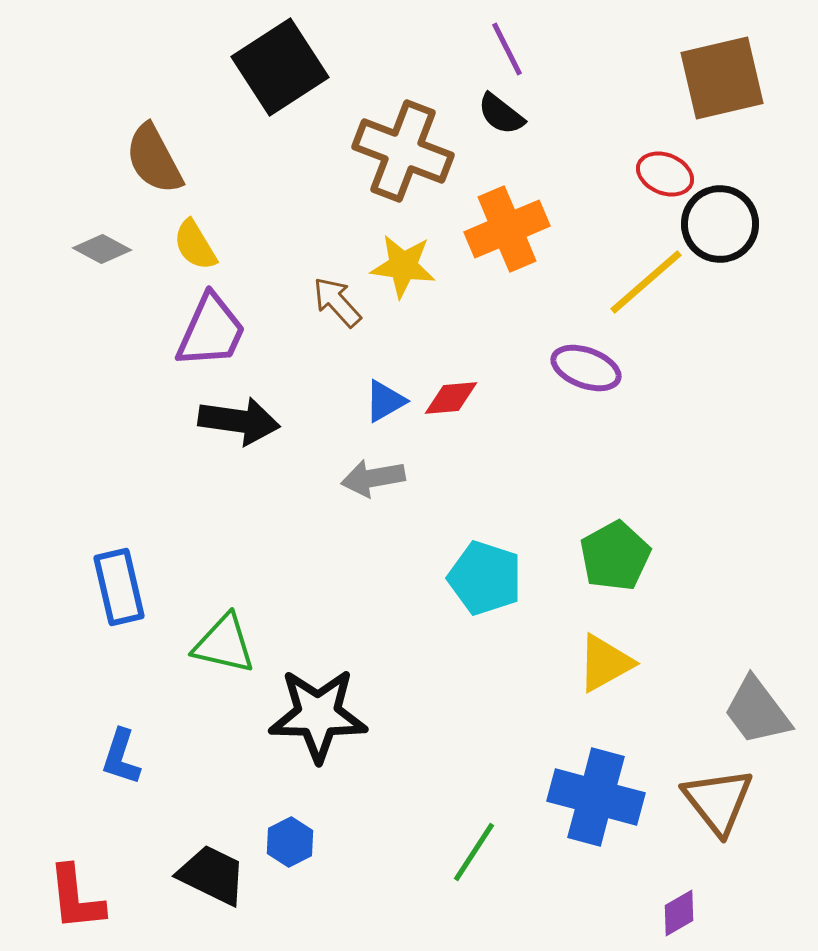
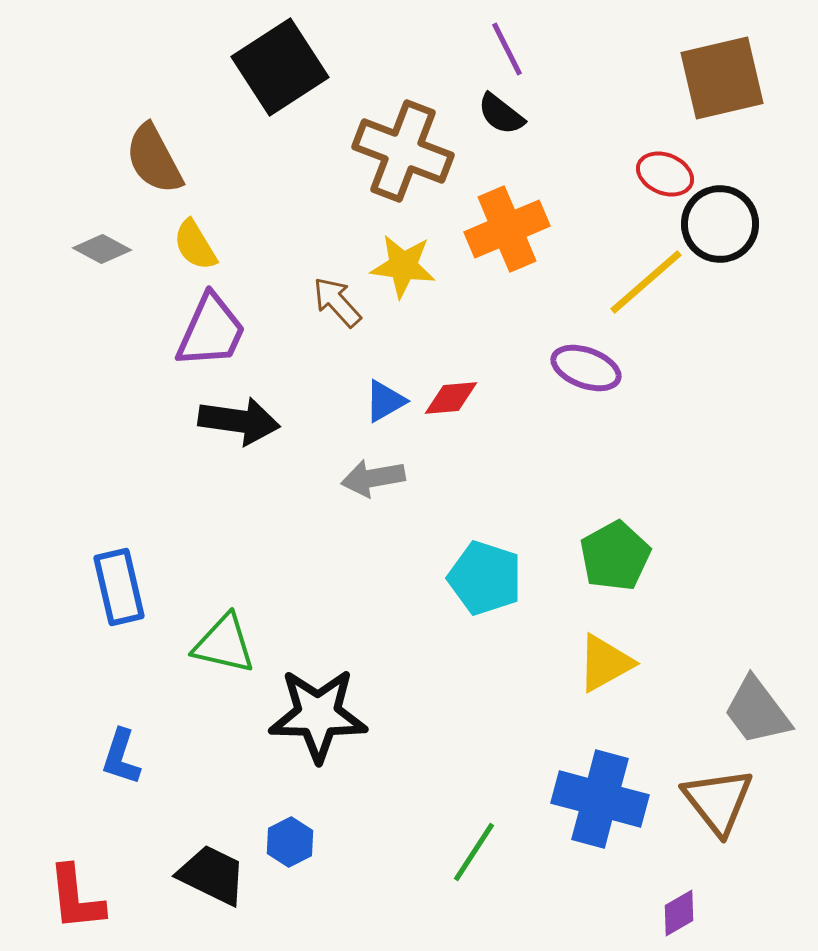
blue cross: moved 4 px right, 2 px down
